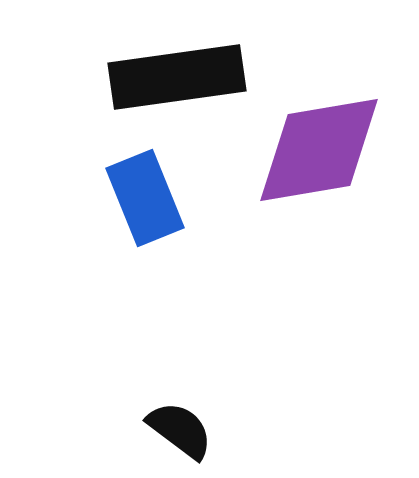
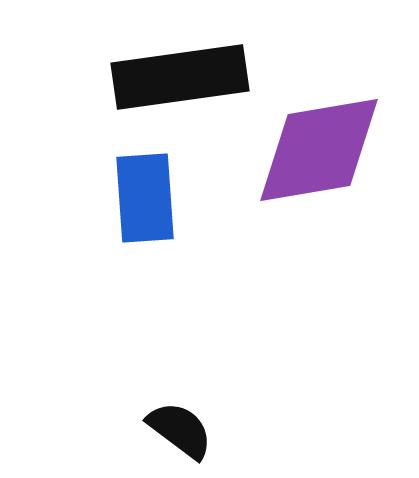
black rectangle: moved 3 px right
blue rectangle: rotated 18 degrees clockwise
